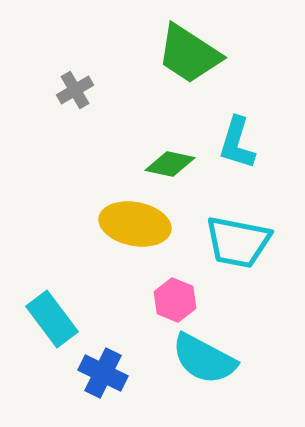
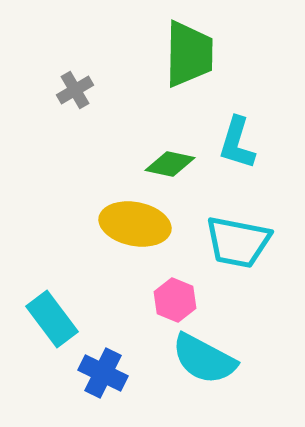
green trapezoid: rotated 122 degrees counterclockwise
